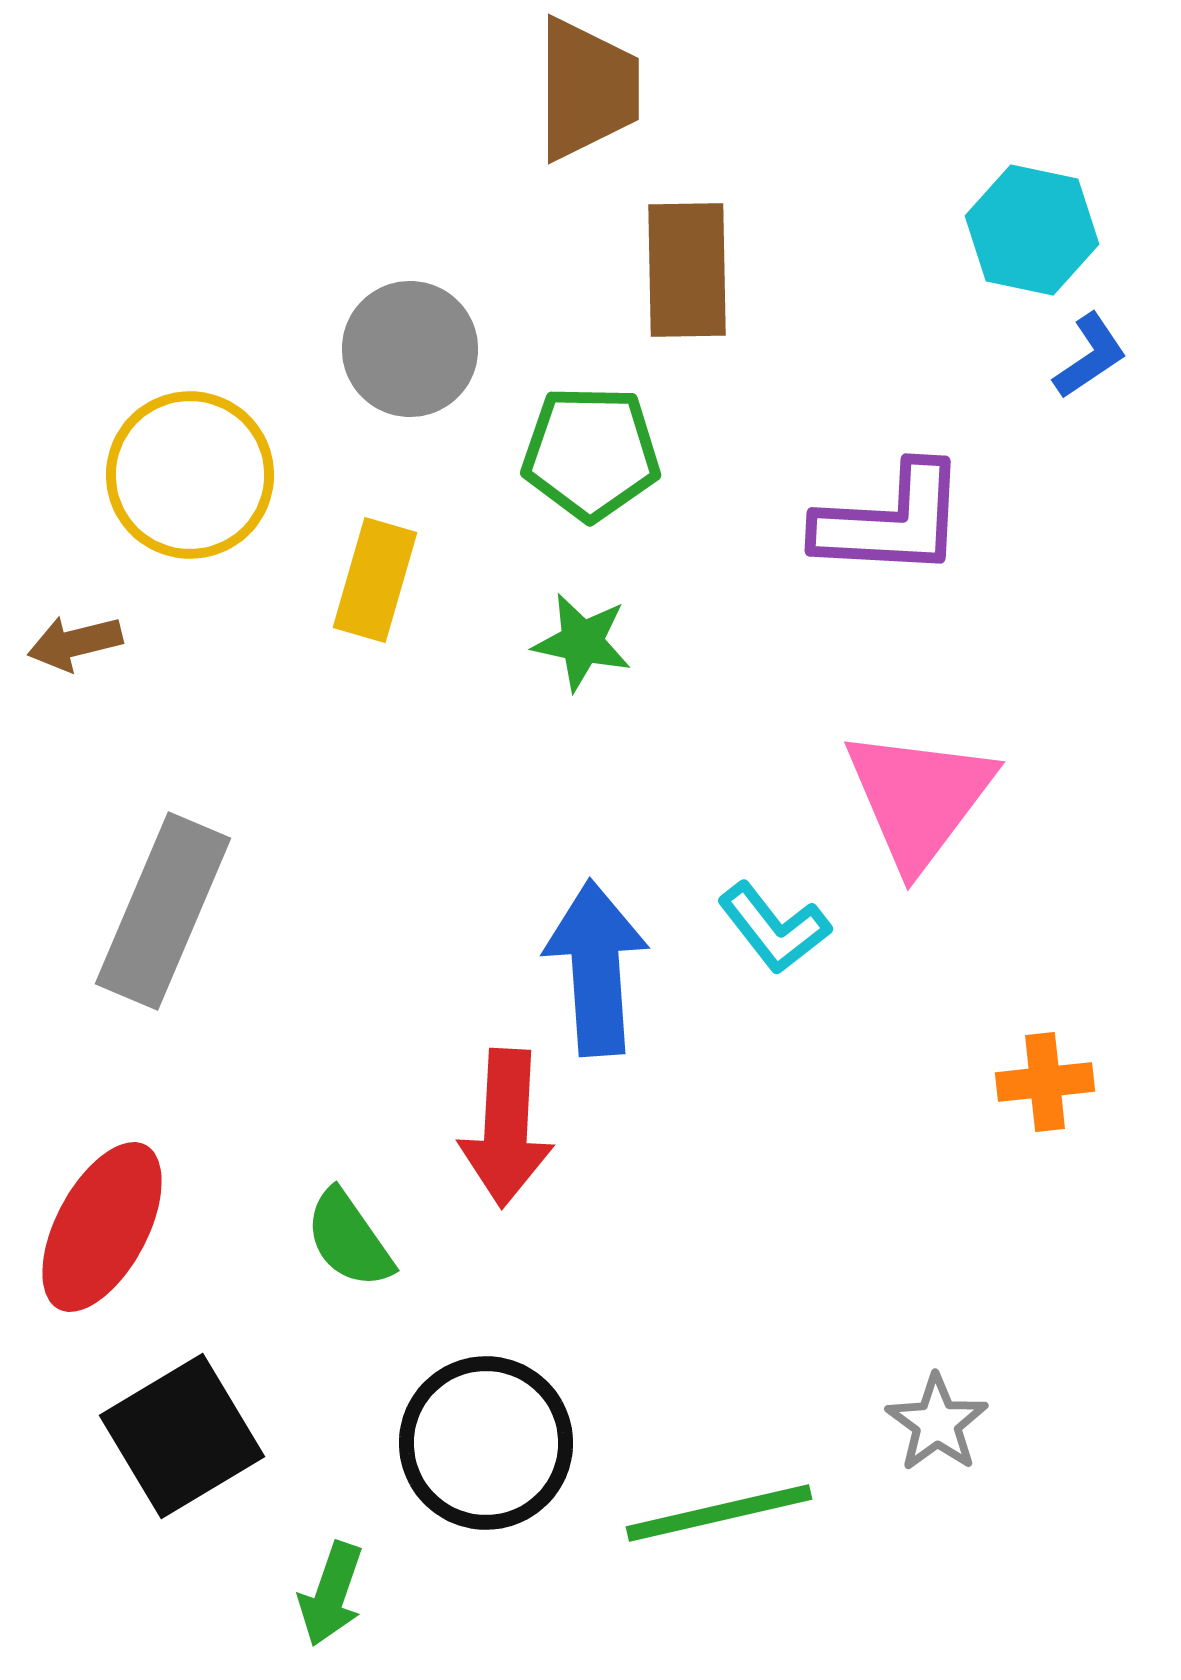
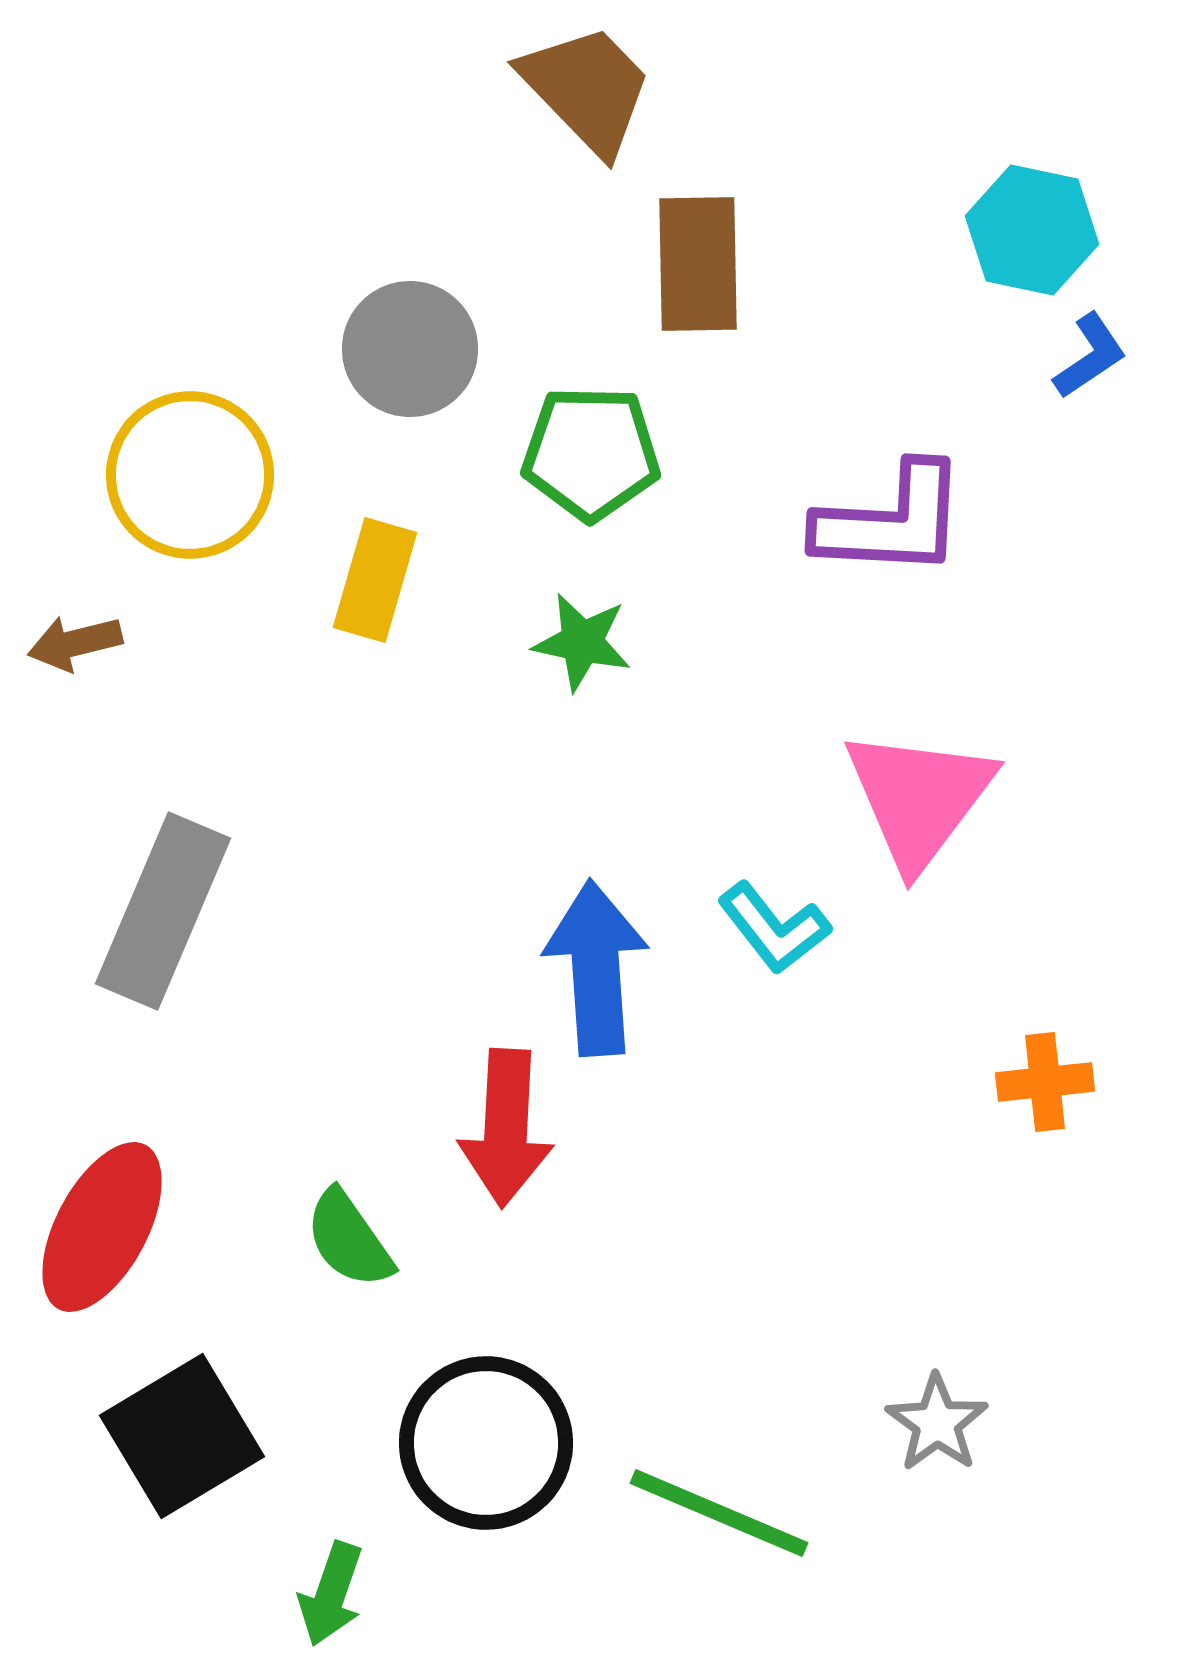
brown trapezoid: rotated 44 degrees counterclockwise
brown rectangle: moved 11 px right, 6 px up
green line: rotated 36 degrees clockwise
